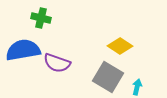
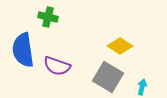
green cross: moved 7 px right, 1 px up
blue semicircle: rotated 88 degrees counterclockwise
purple semicircle: moved 3 px down
cyan arrow: moved 5 px right
